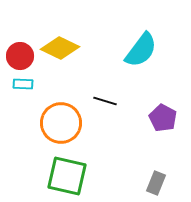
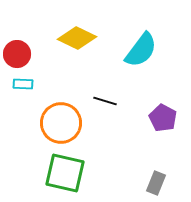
yellow diamond: moved 17 px right, 10 px up
red circle: moved 3 px left, 2 px up
green square: moved 2 px left, 3 px up
